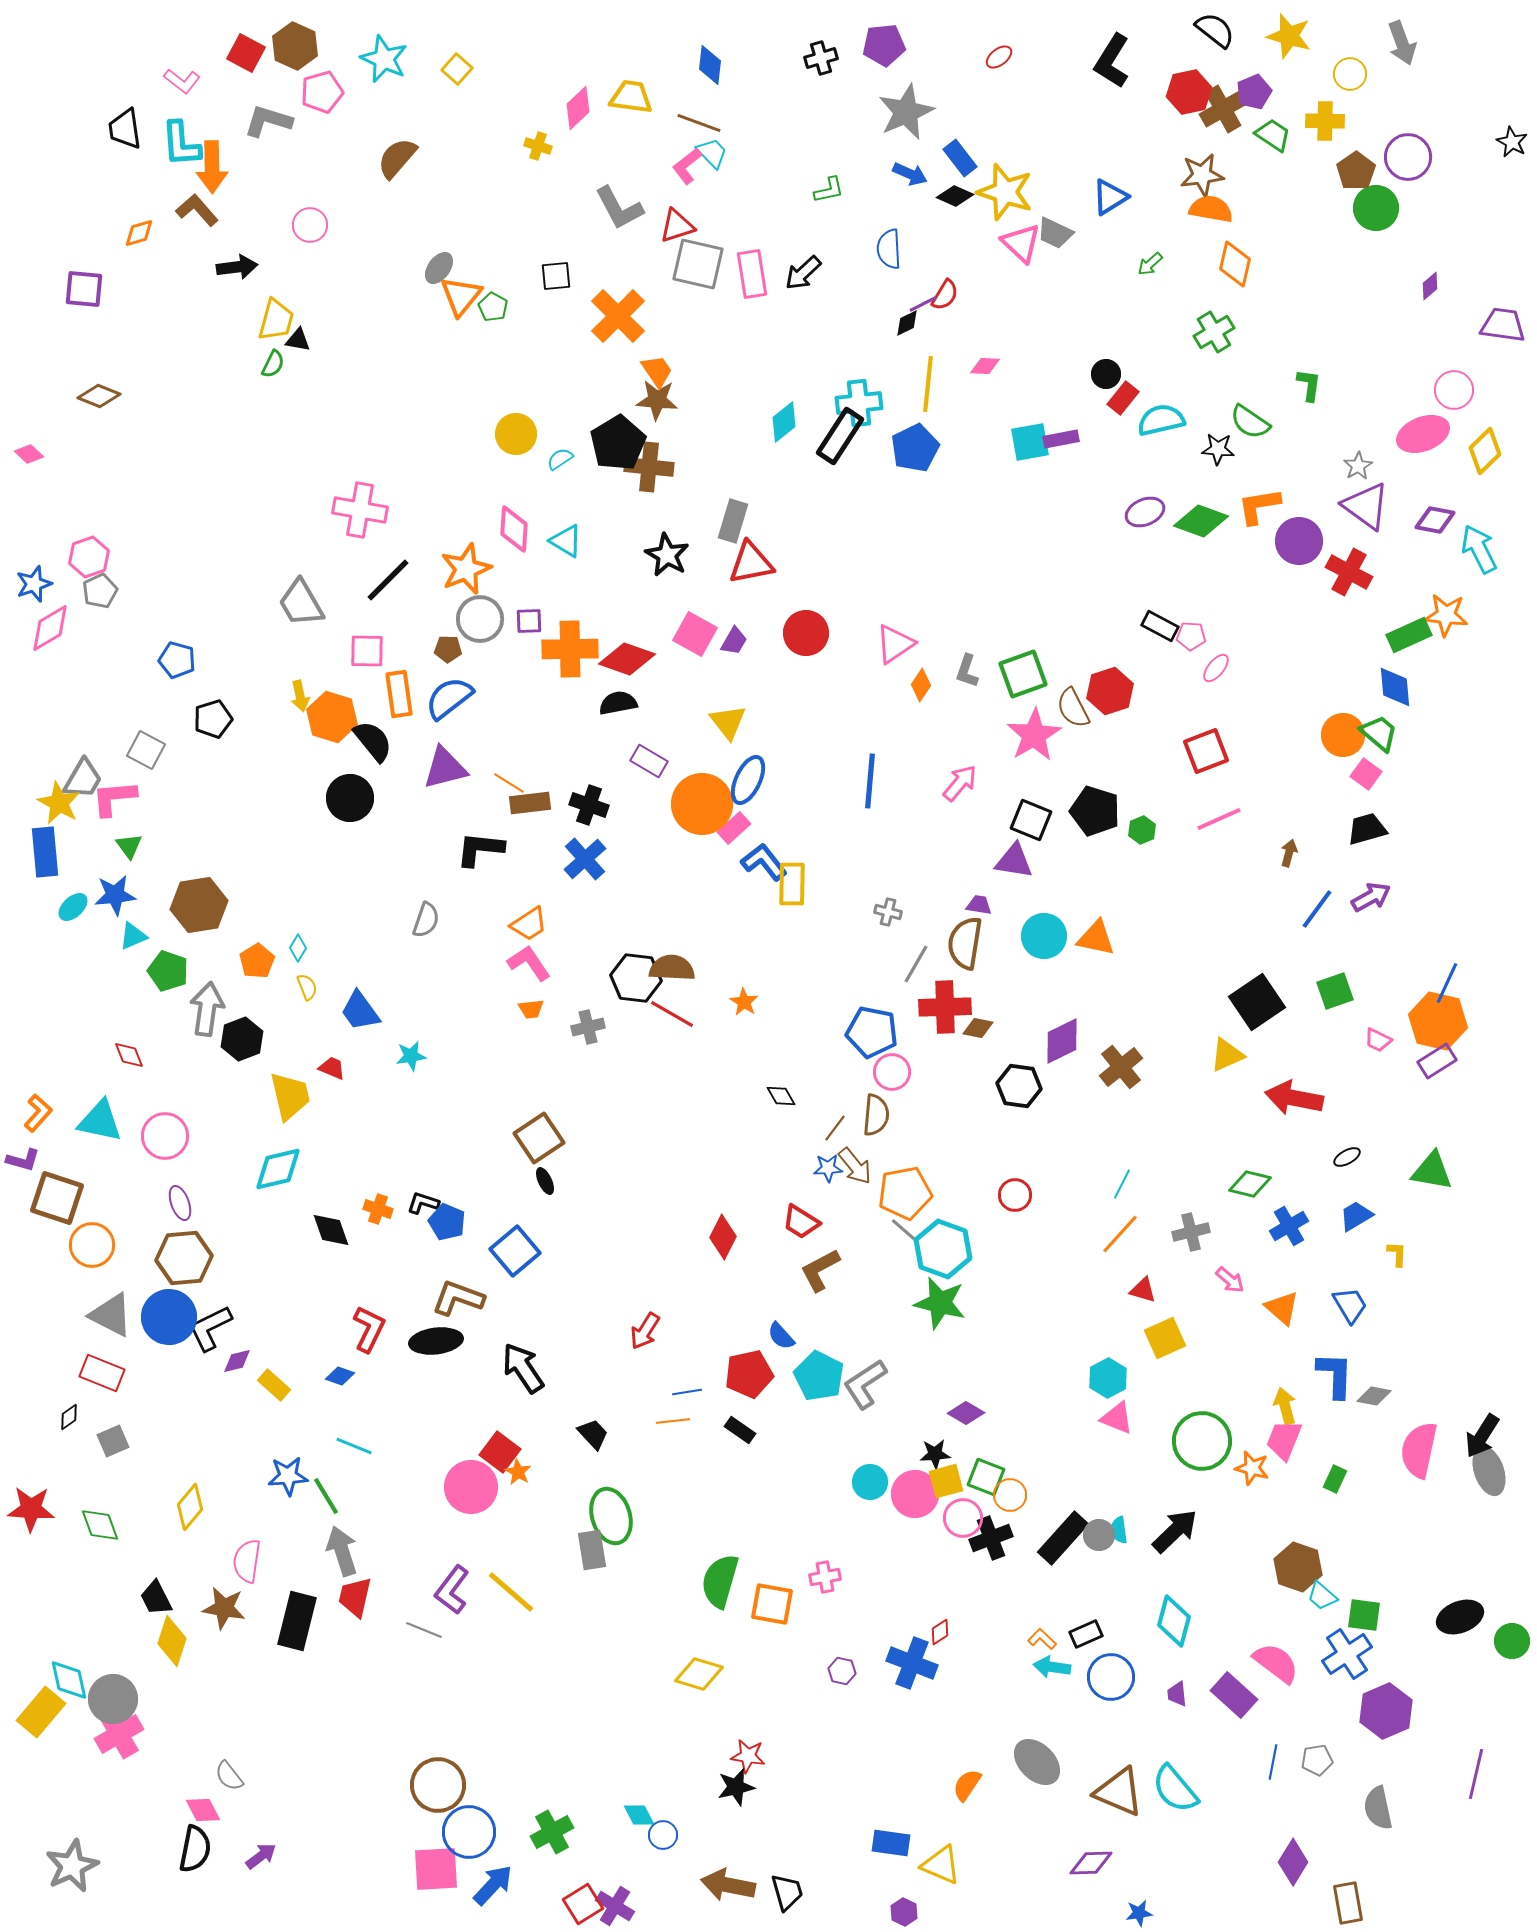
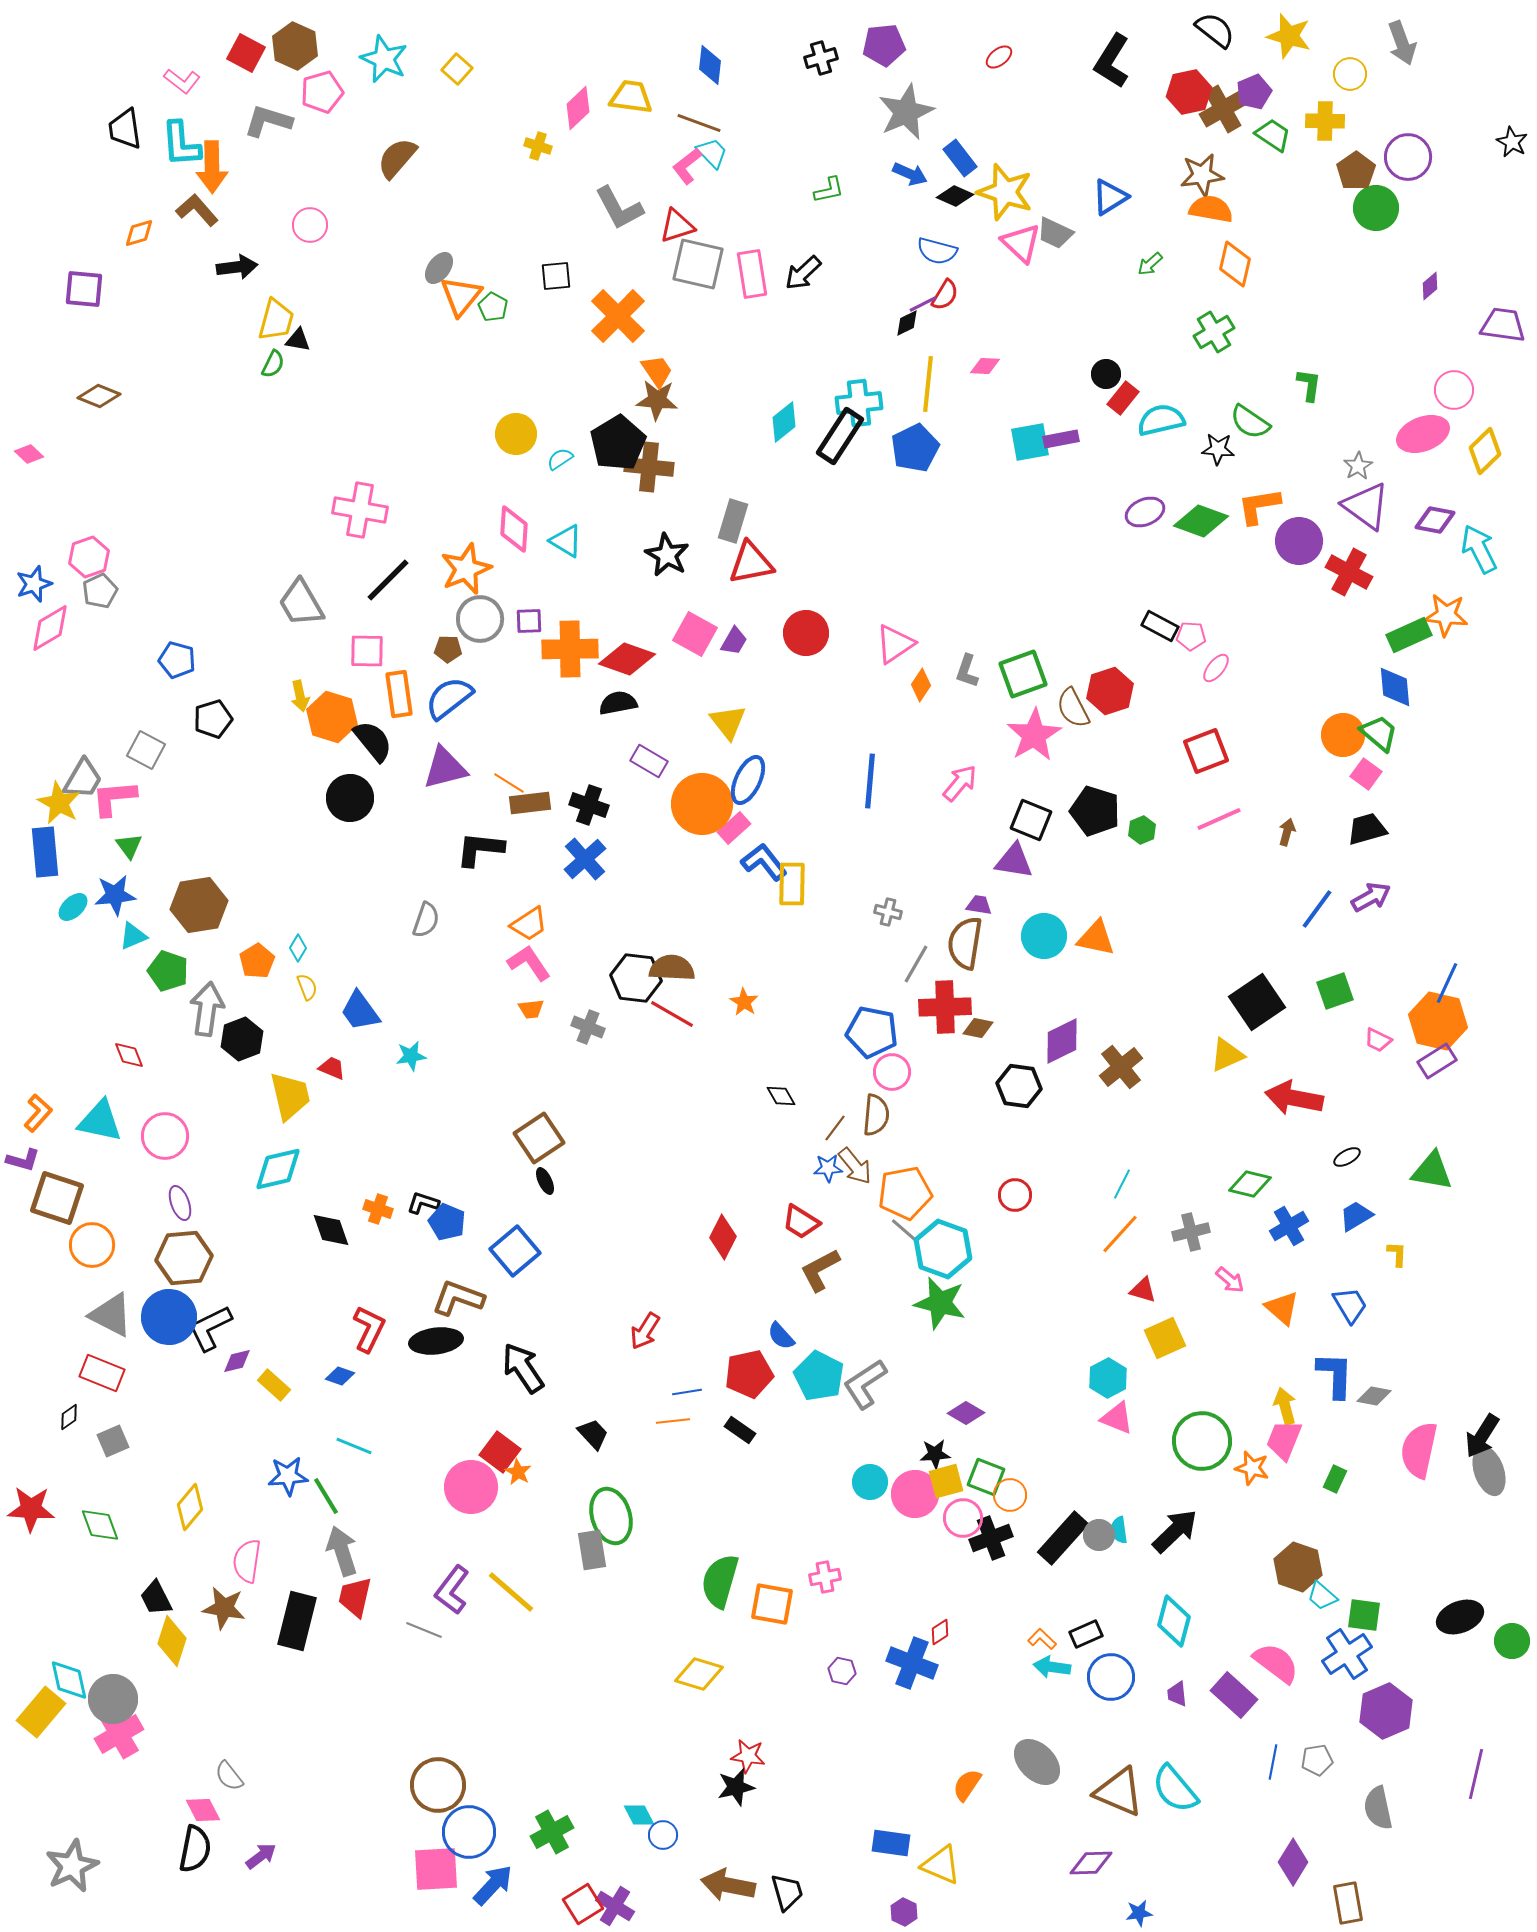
blue semicircle at (889, 249): moved 48 px right, 2 px down; rotated 72 degrees counterclockwise
brown arrow at (1289, 853): moved 2 px left, 21 px up
gray cross at (588, 1027): rotated 36 degrees clockwise
